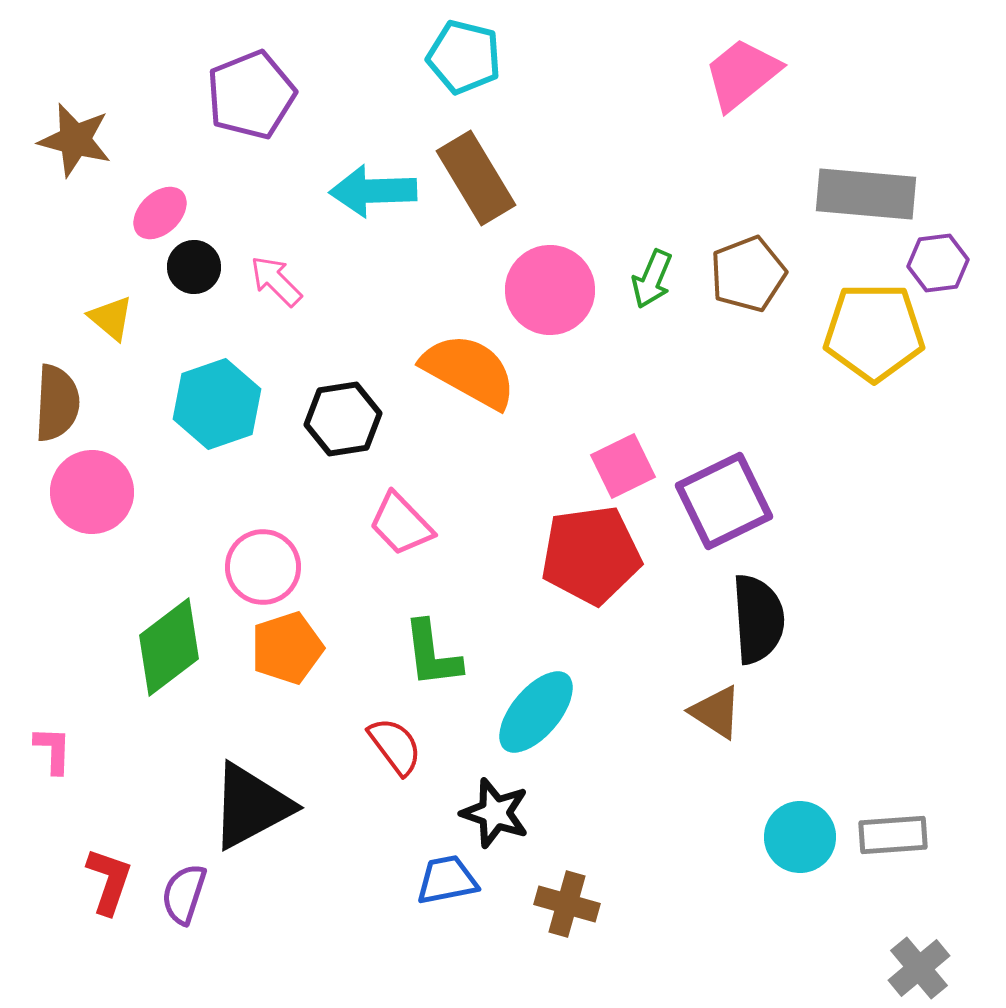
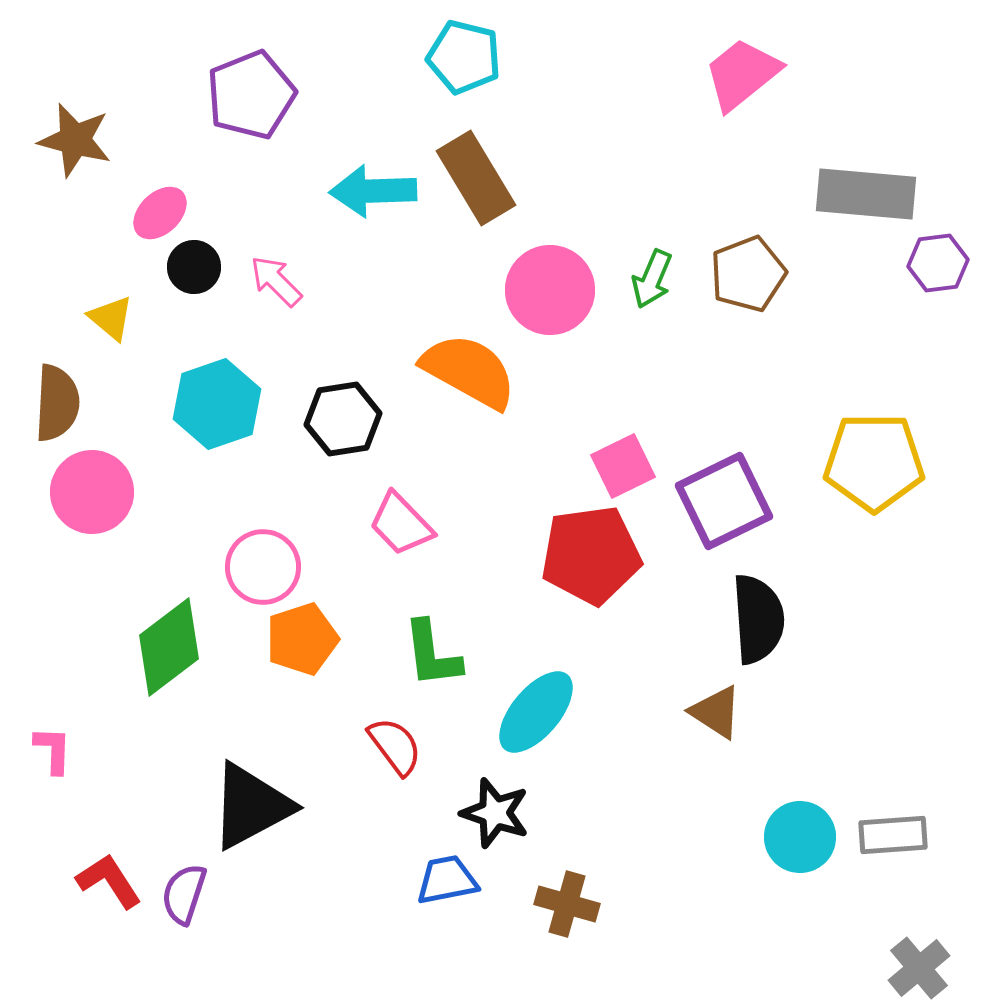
yellow pentagon at (874, 332): moved 130 px down
orange pentagon at (287, 648): moved 15 px right, 9 px up
red L-shape at (109, 881): rotated 52 degrees counterclockwise
